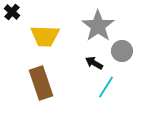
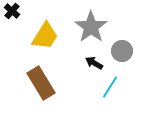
black cross: moved 1 px up
gray star: moved 7 px left, 1 px down
yellow trapezoid: rotated 60 degrees counterclockwise
brown rectangle: rotated 12 degrees counterclockwise
cyan line: moved 4 px right
